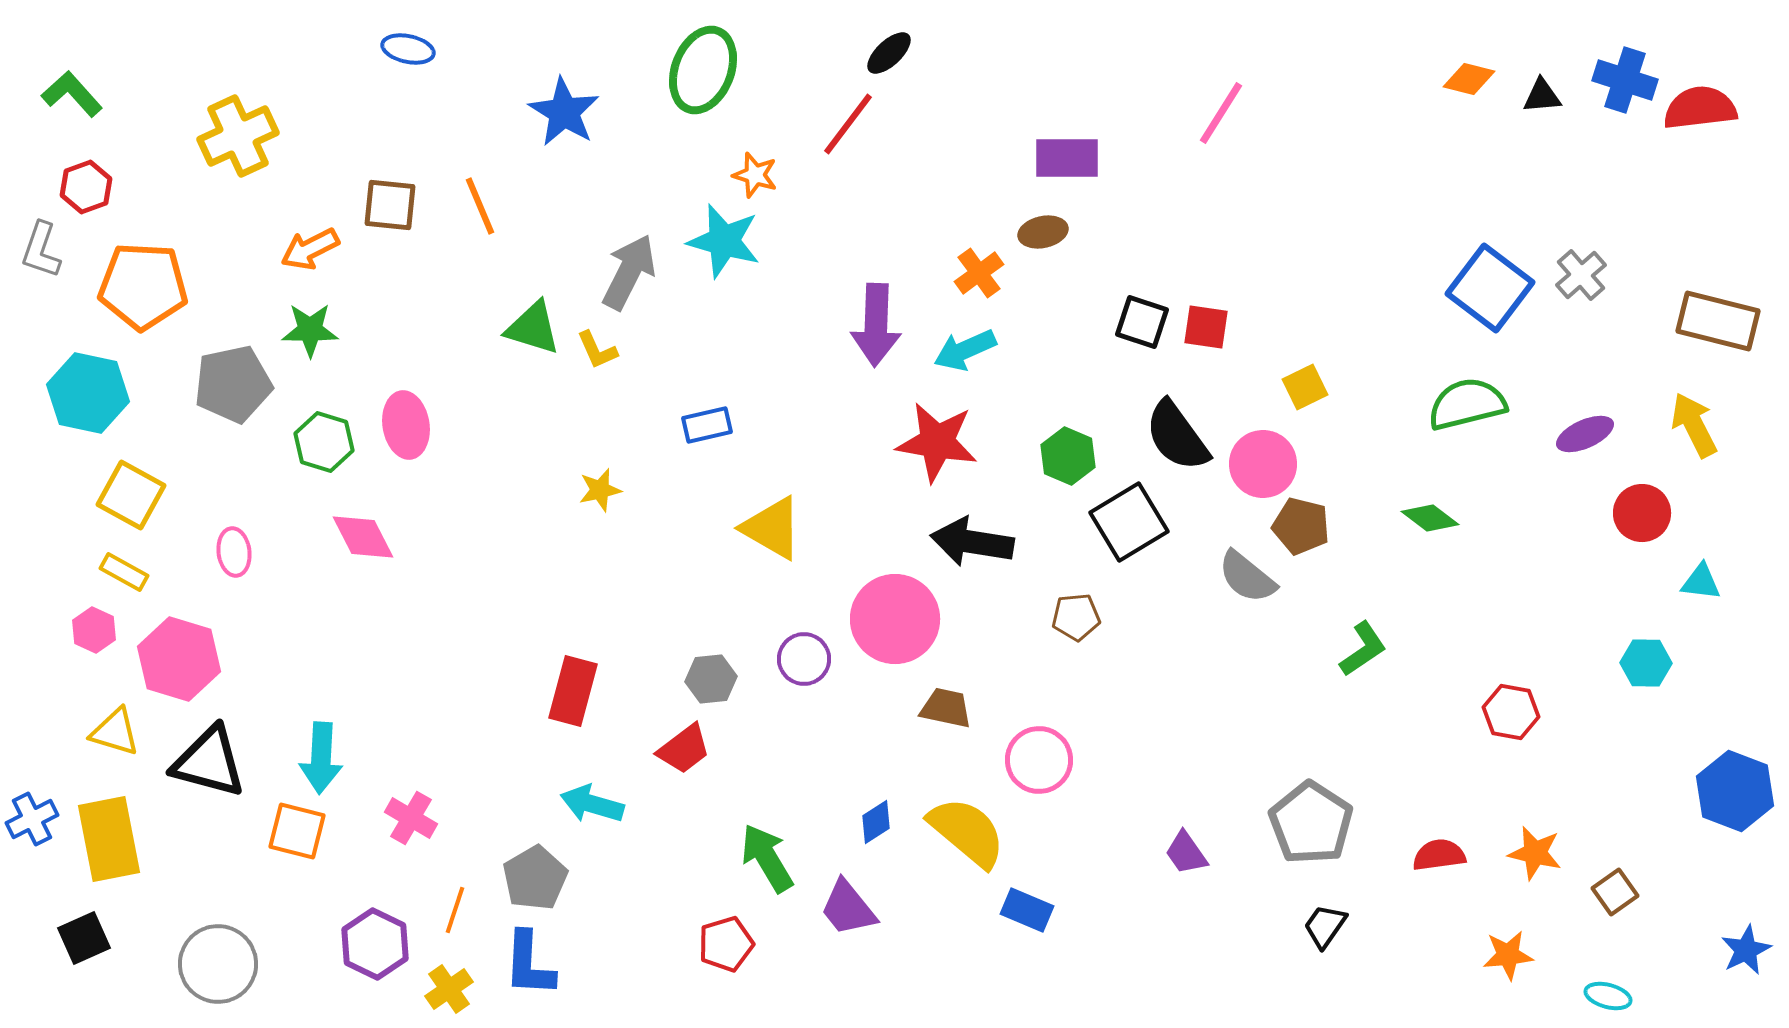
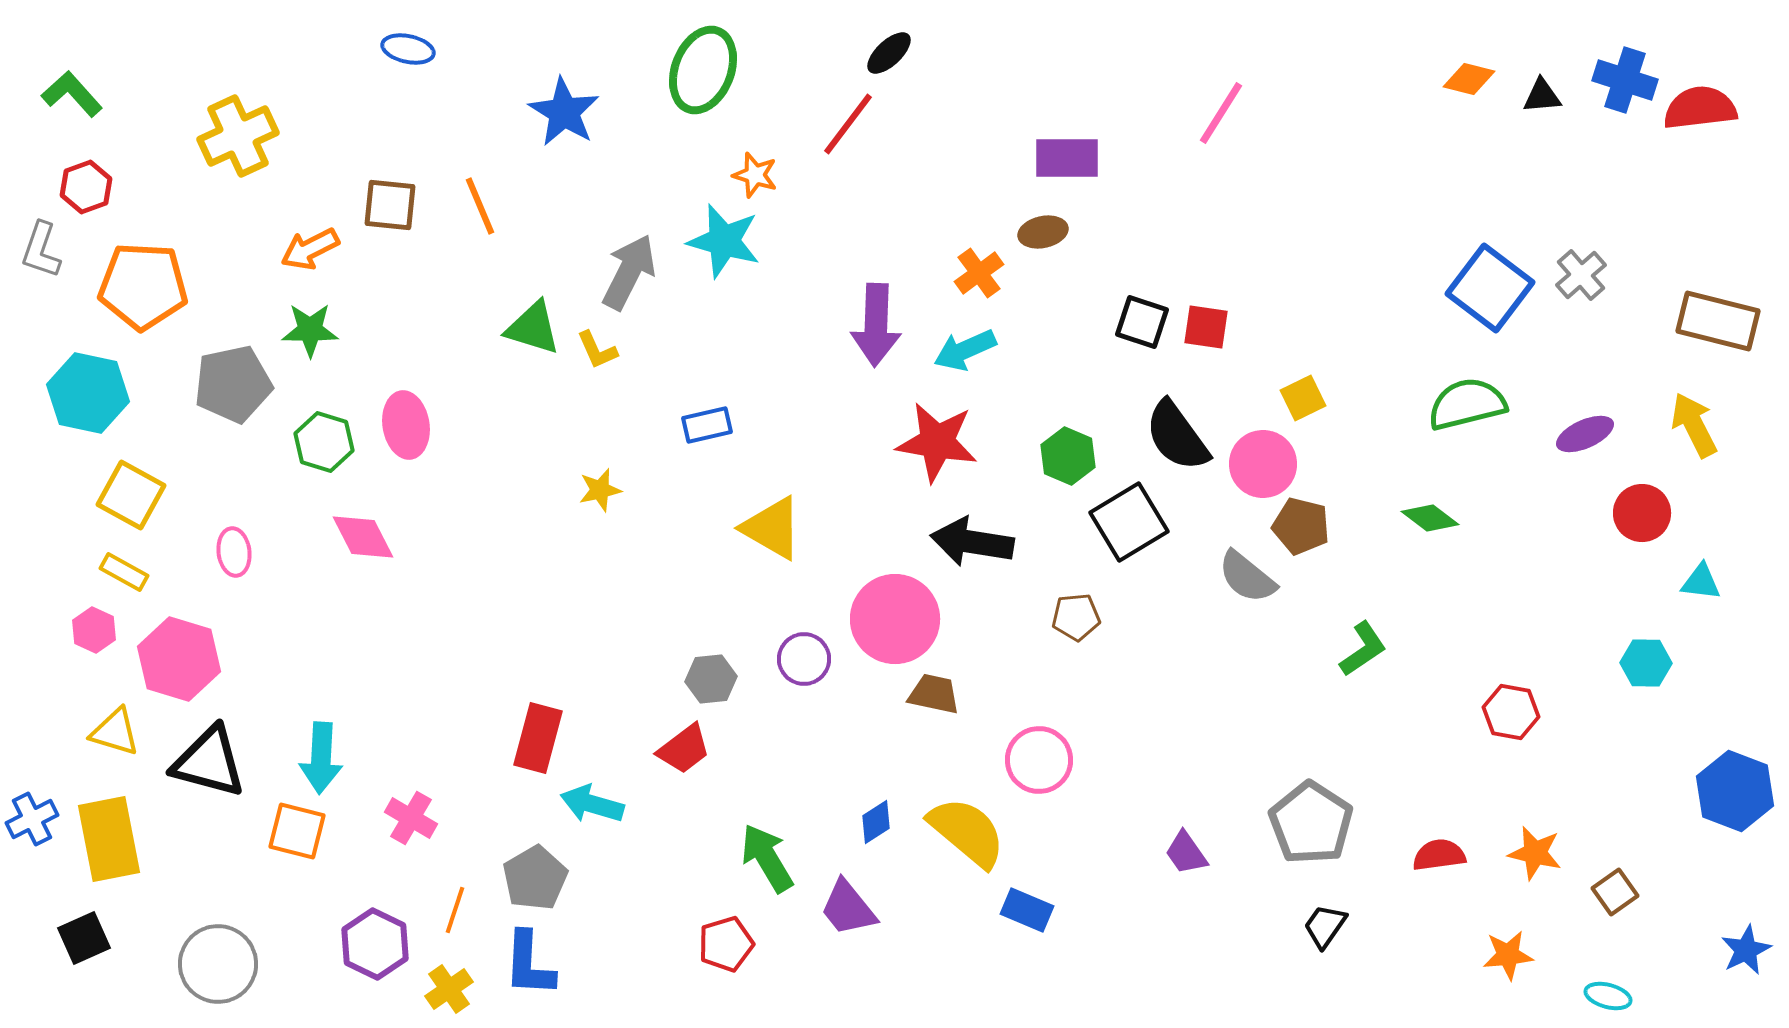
yellow square at (1305, 387): moved 2 px left, 11 px down
red rectangle at (573, 691): moved 35 px left, 47 px down
brown trapezoid at (946, 708): moved 12 px left, 14 px up
